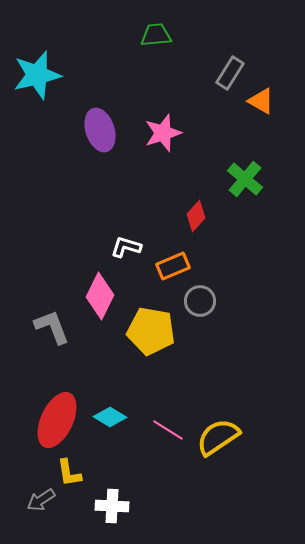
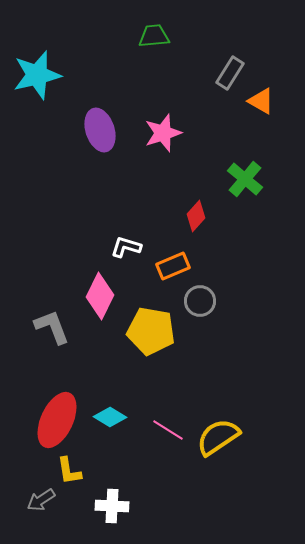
green trapezoid: moved 2 px left, 1 px down
yellow L-shape: moved 2 px up
